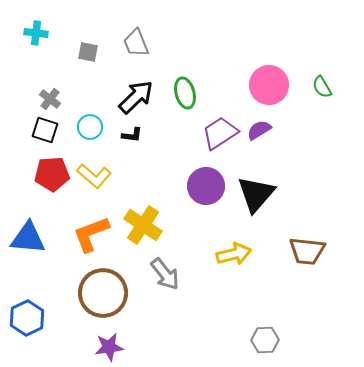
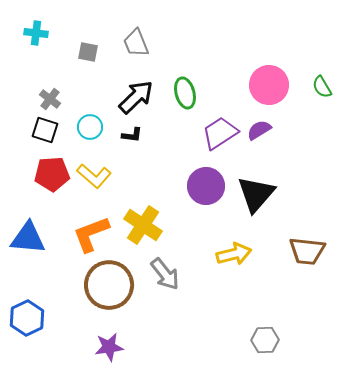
brown circle: moved 6 px right, 8 px up
